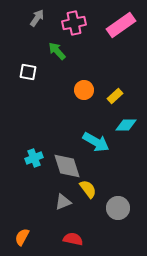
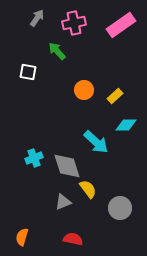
cyan arrow: rotated 12 degrees clockwise
gray circle: moved 2 px right
orange semicircle: rotated 12 degrees counterclockwise
